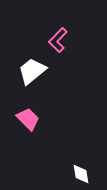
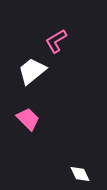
pink L-shape: moved 2 px left, 1 px down; rotated 15 degrees clockwise
white diamond: moved 1 px left; rotated 15 degrees counterclockwise
